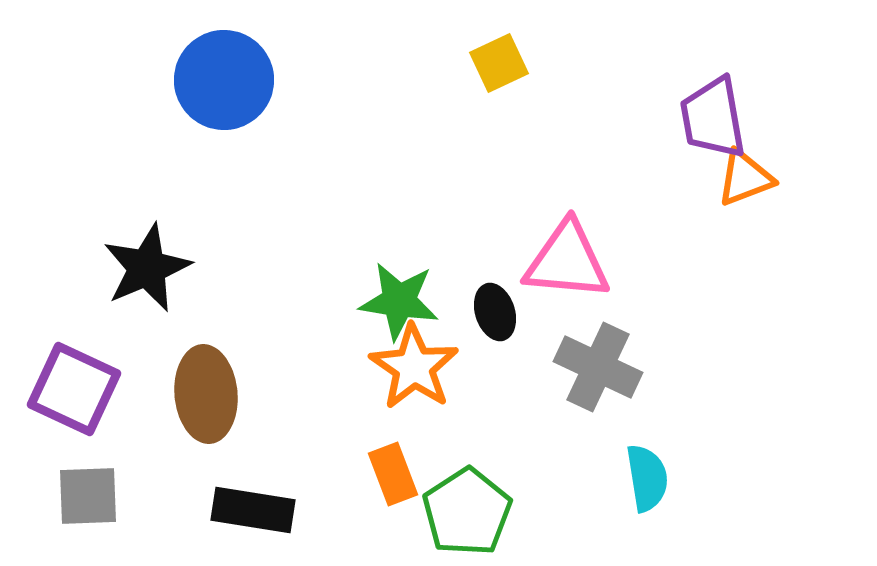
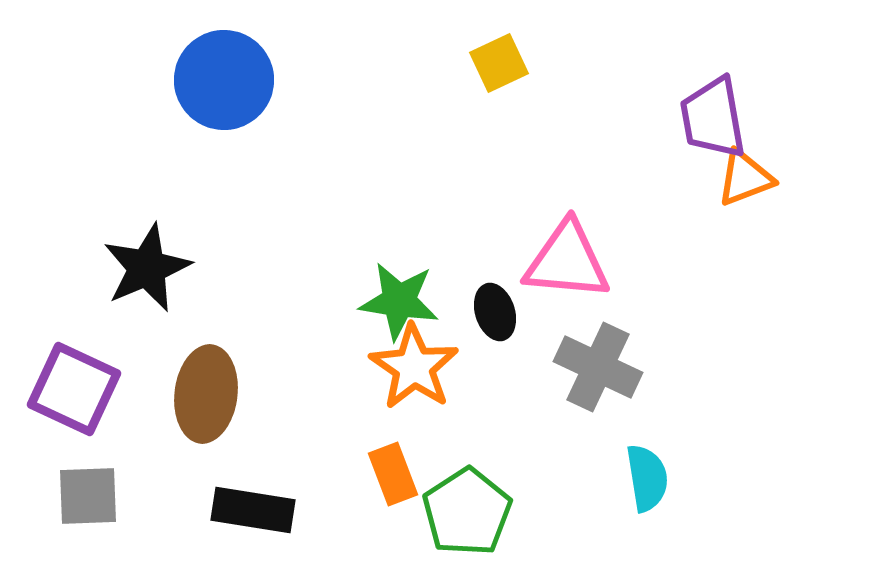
brown ellipse: rotated 12 degrees clockwise
